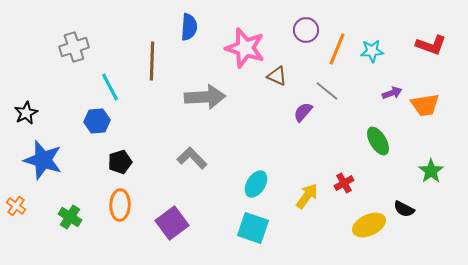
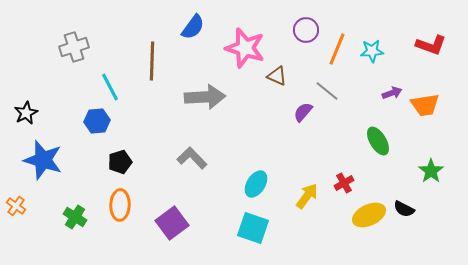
blue semicircle: moved 4 px right; rotated 32 degrees clockwise
green cross: moved 5 px right
yellow ellipse: moved 10 px up
